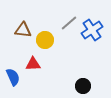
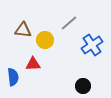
blue cross: moved 15 px down
blue semicircle: rotated 18 degrees clockwise
